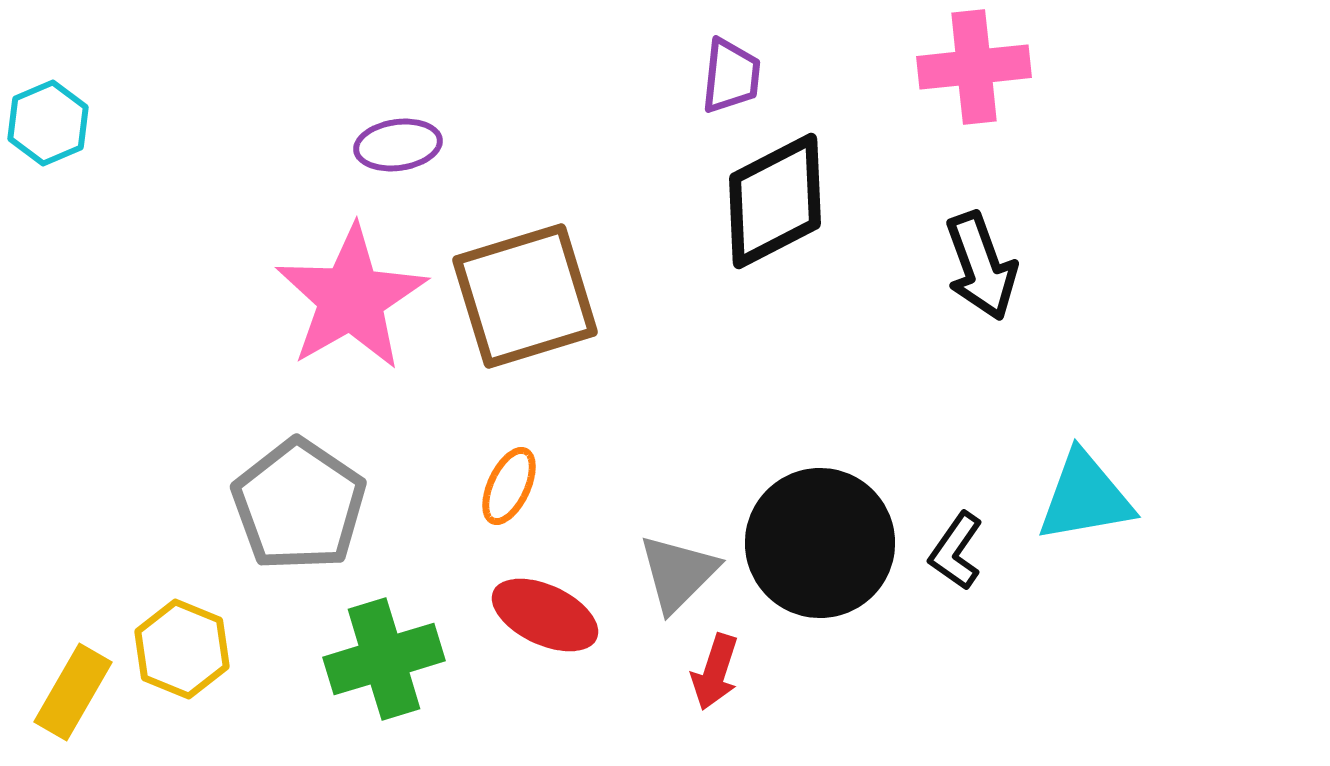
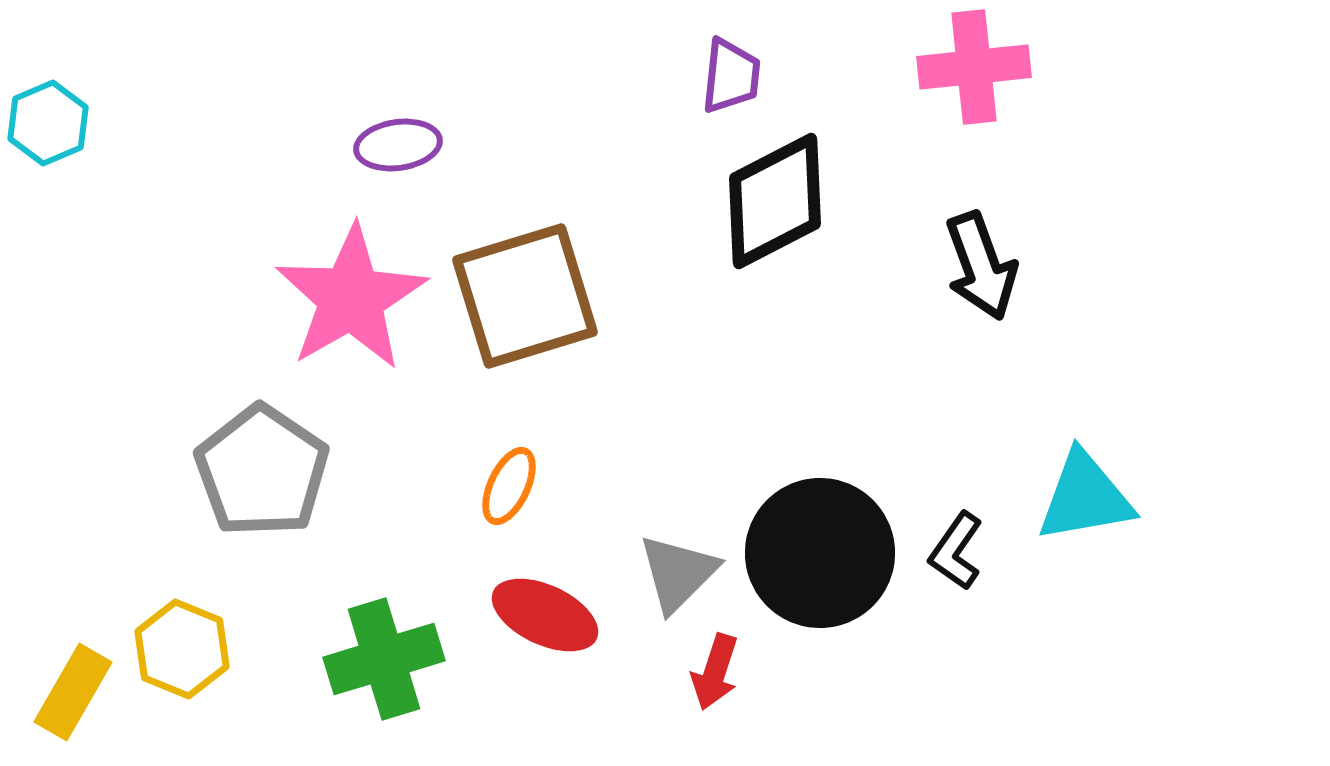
gray pentagon: moved 37 px left, 34 px up
black circle: moved 10 px down
